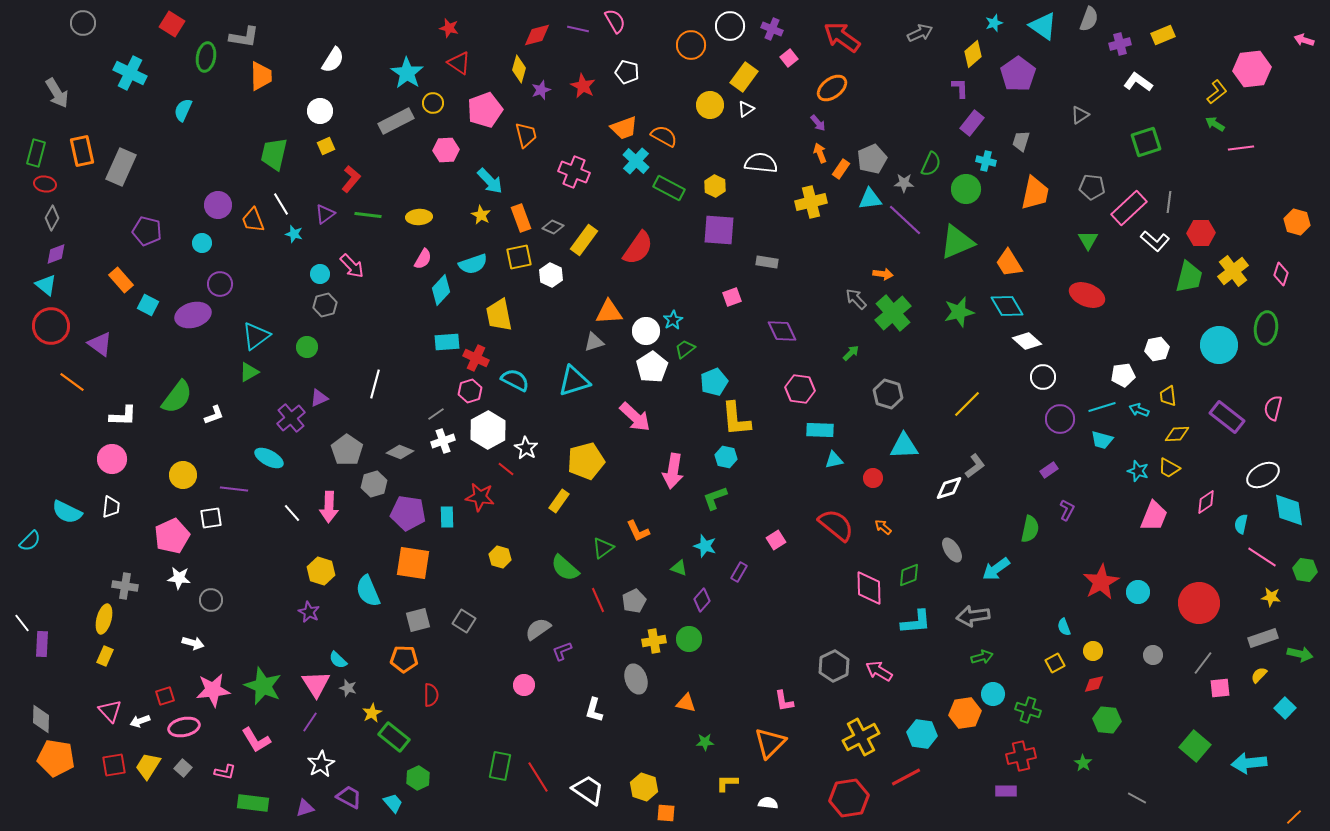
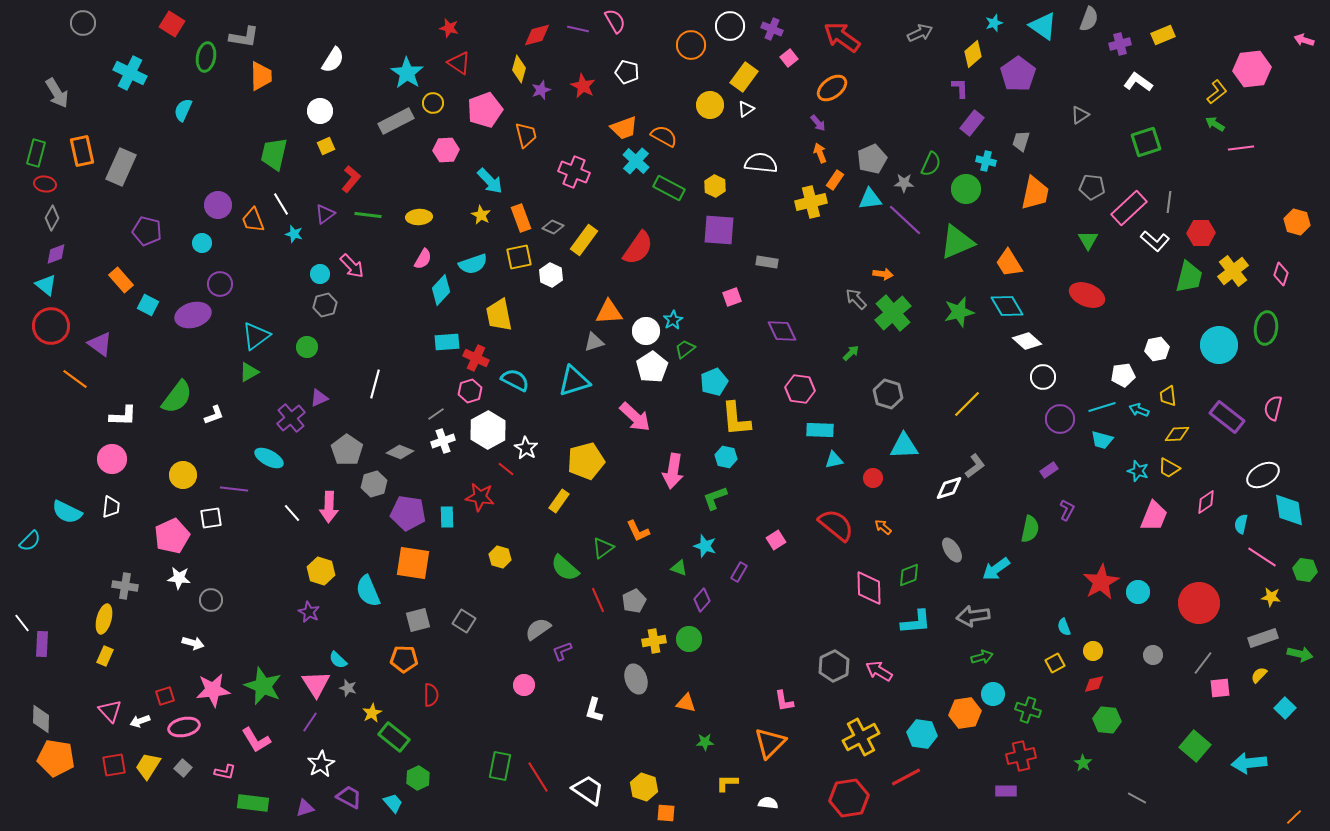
orange rectangle at (841, 169): moved 6 px left, 11 px down
orange line at (72, 382): moved 3 px right, 3 px up
